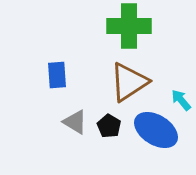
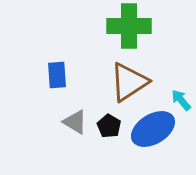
blue ellipse: moved 3 px left, 1 px up; rotated 63 degrees counterclockwise
